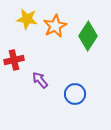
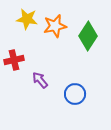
orange star: rotated 15 degrees clockwise
